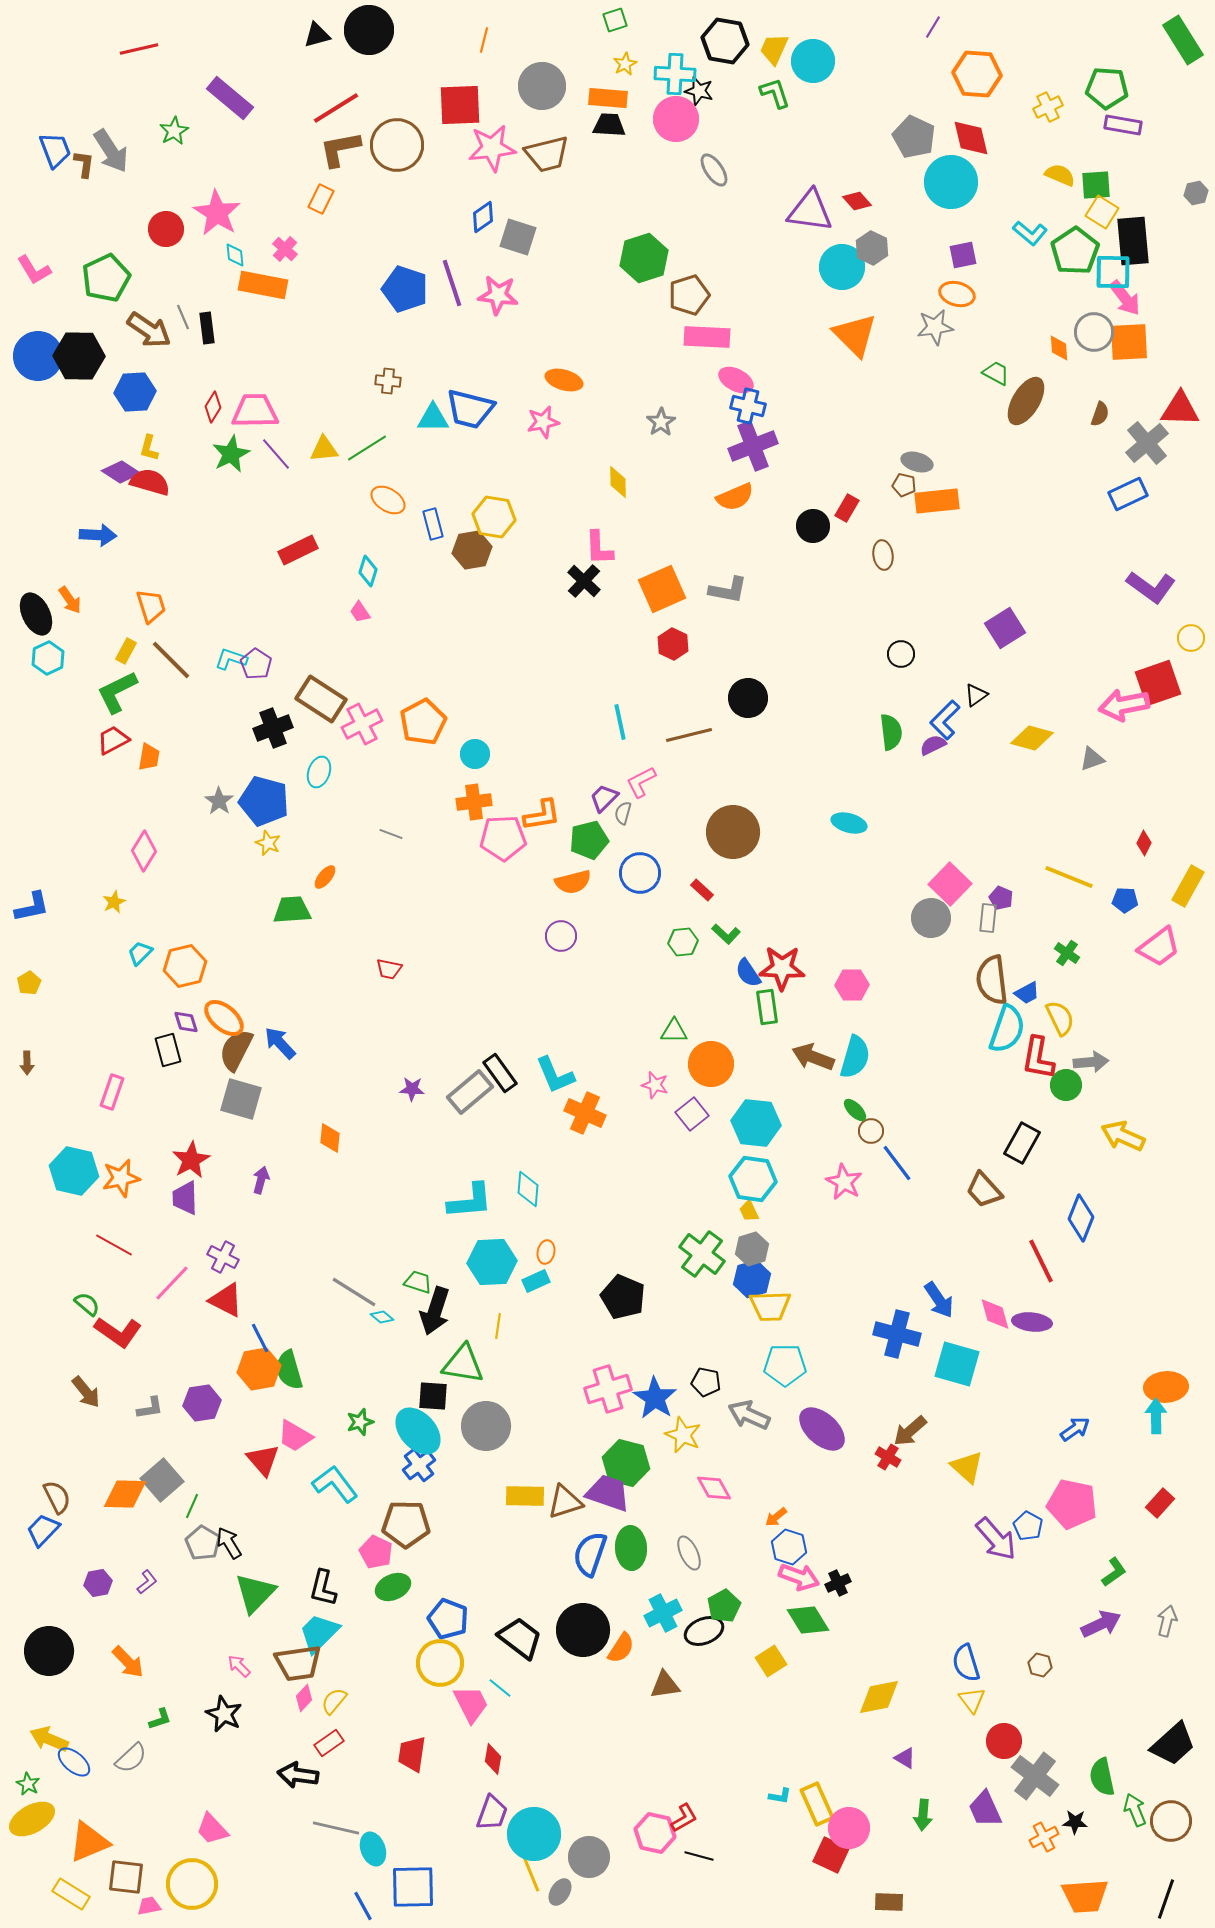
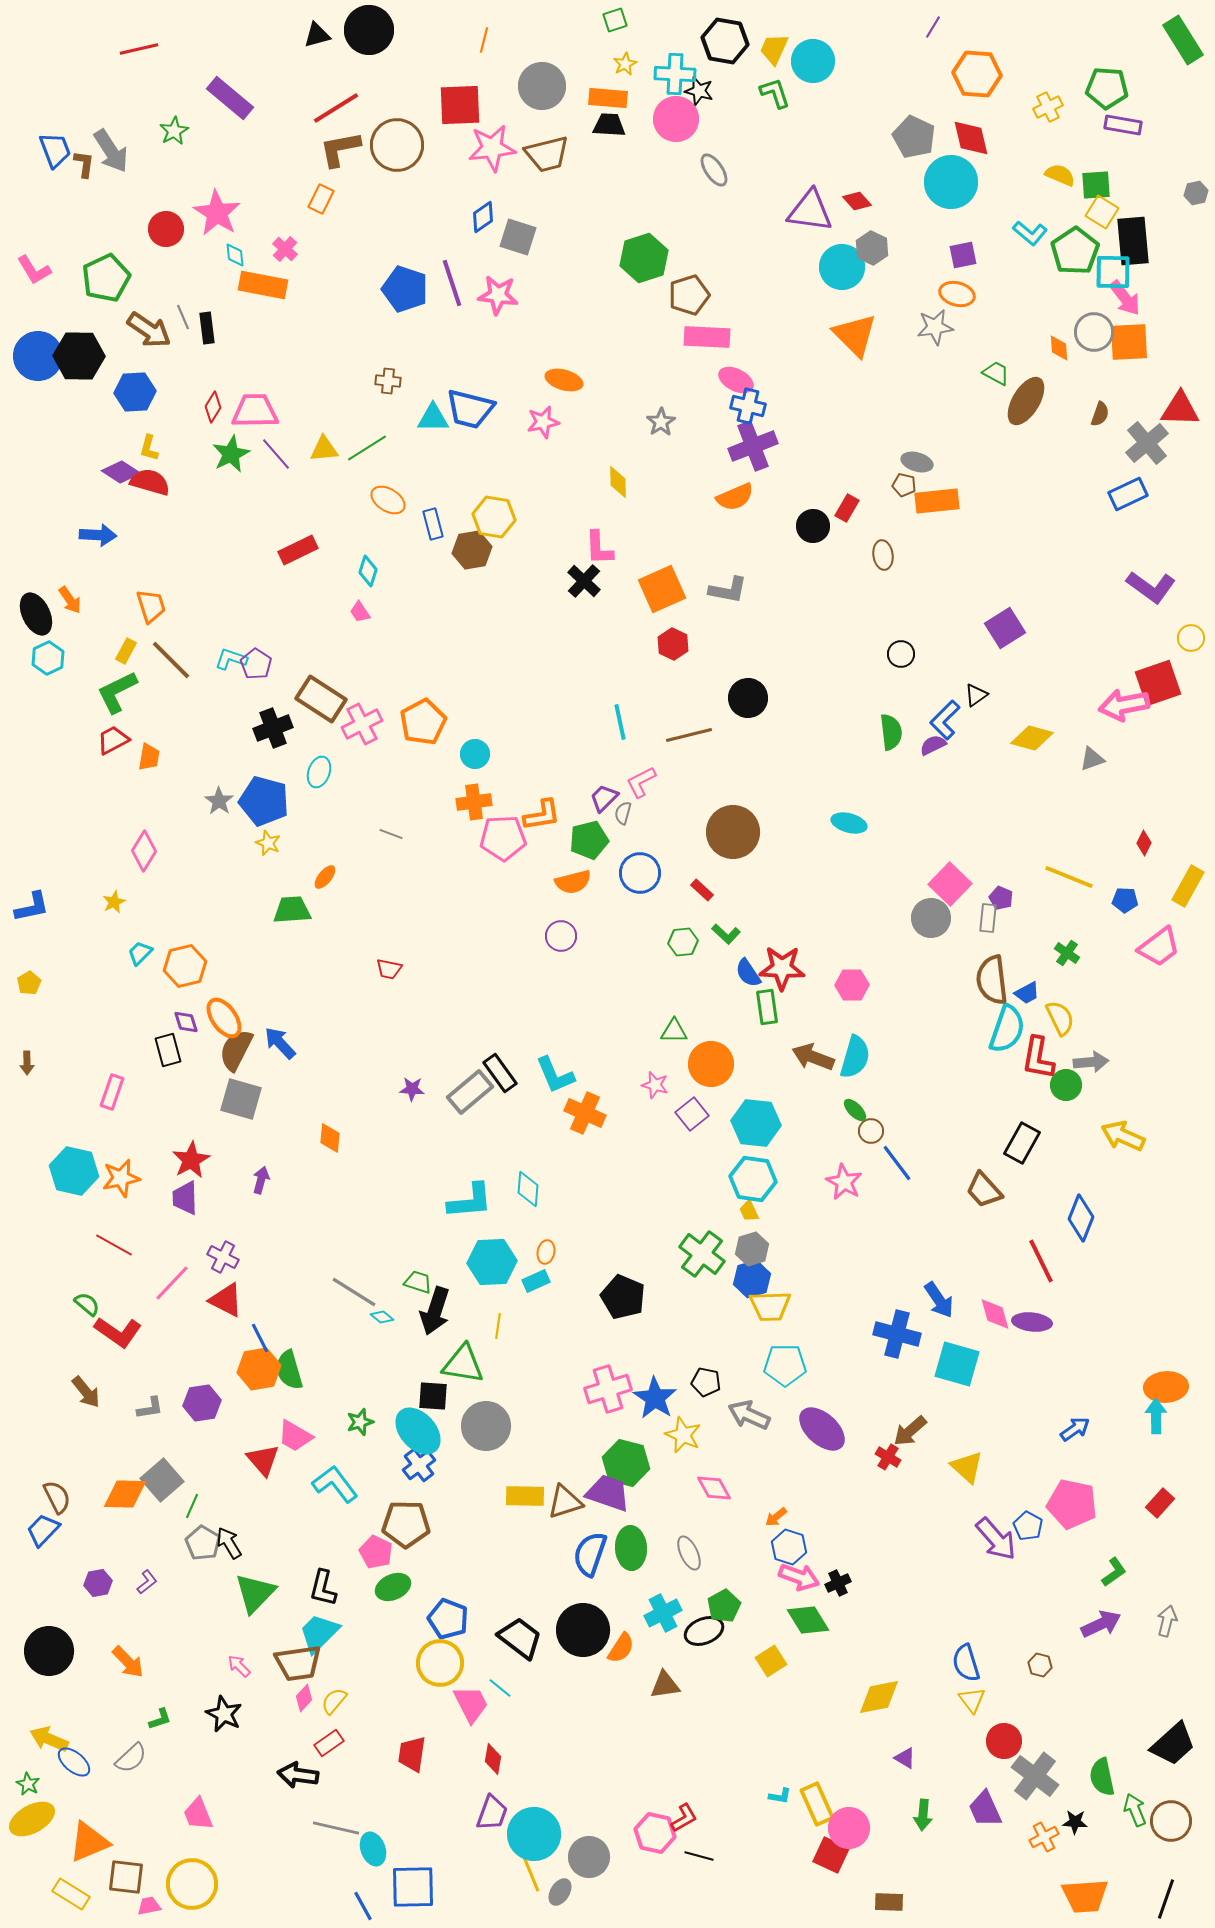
orange ellipse at (224, 1018): rotated 15 degrees clockwise
pink trapezoid at (212, 1829): moved 14 px left, 15 px up; rotated 21 degrees clockwise
